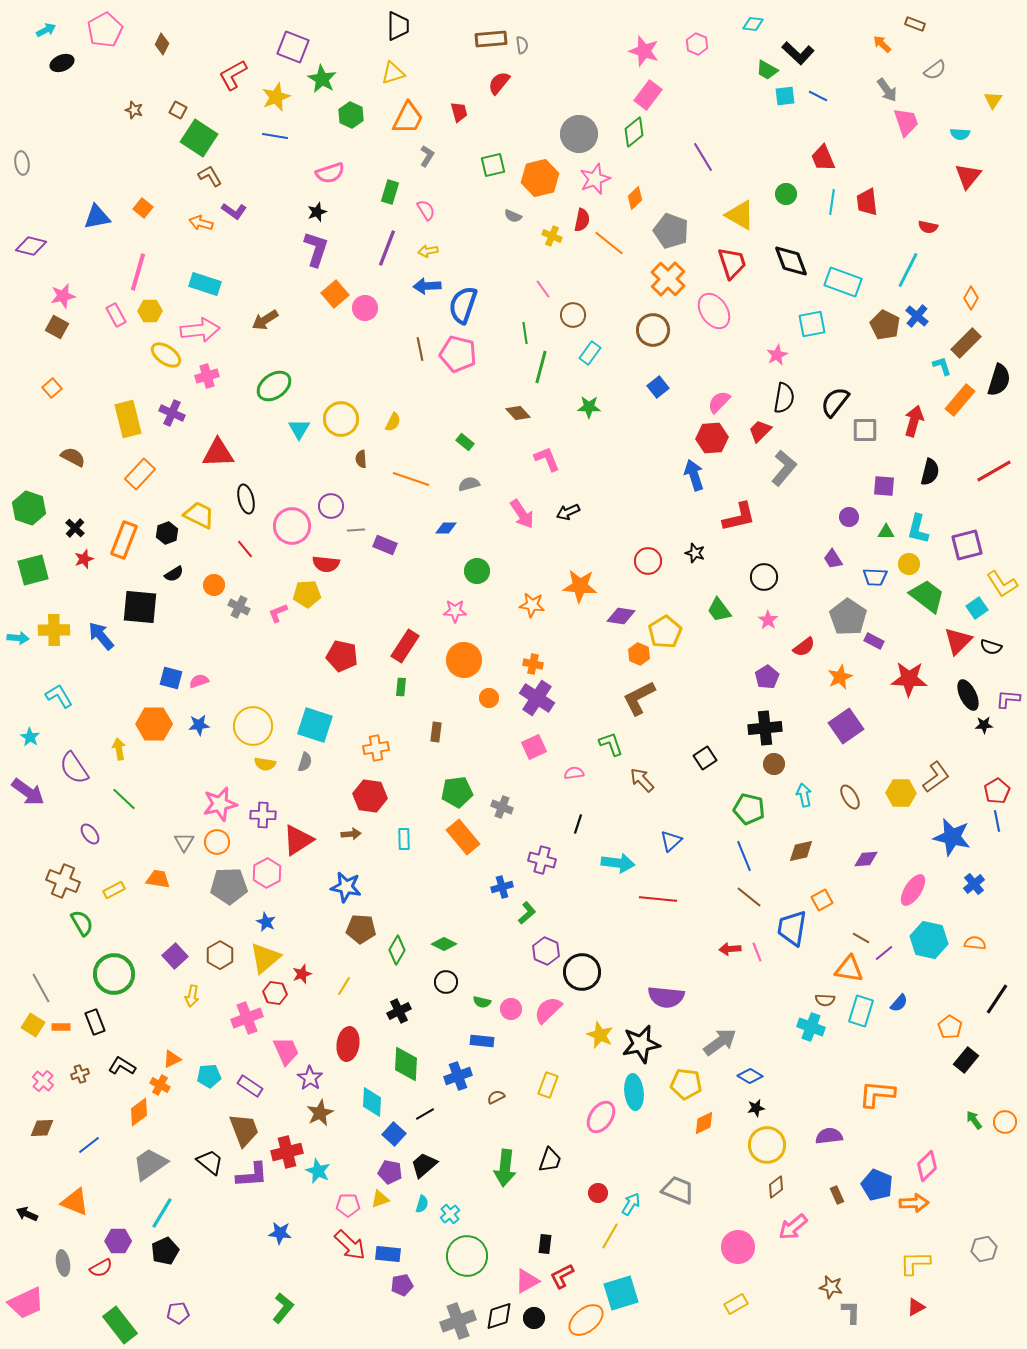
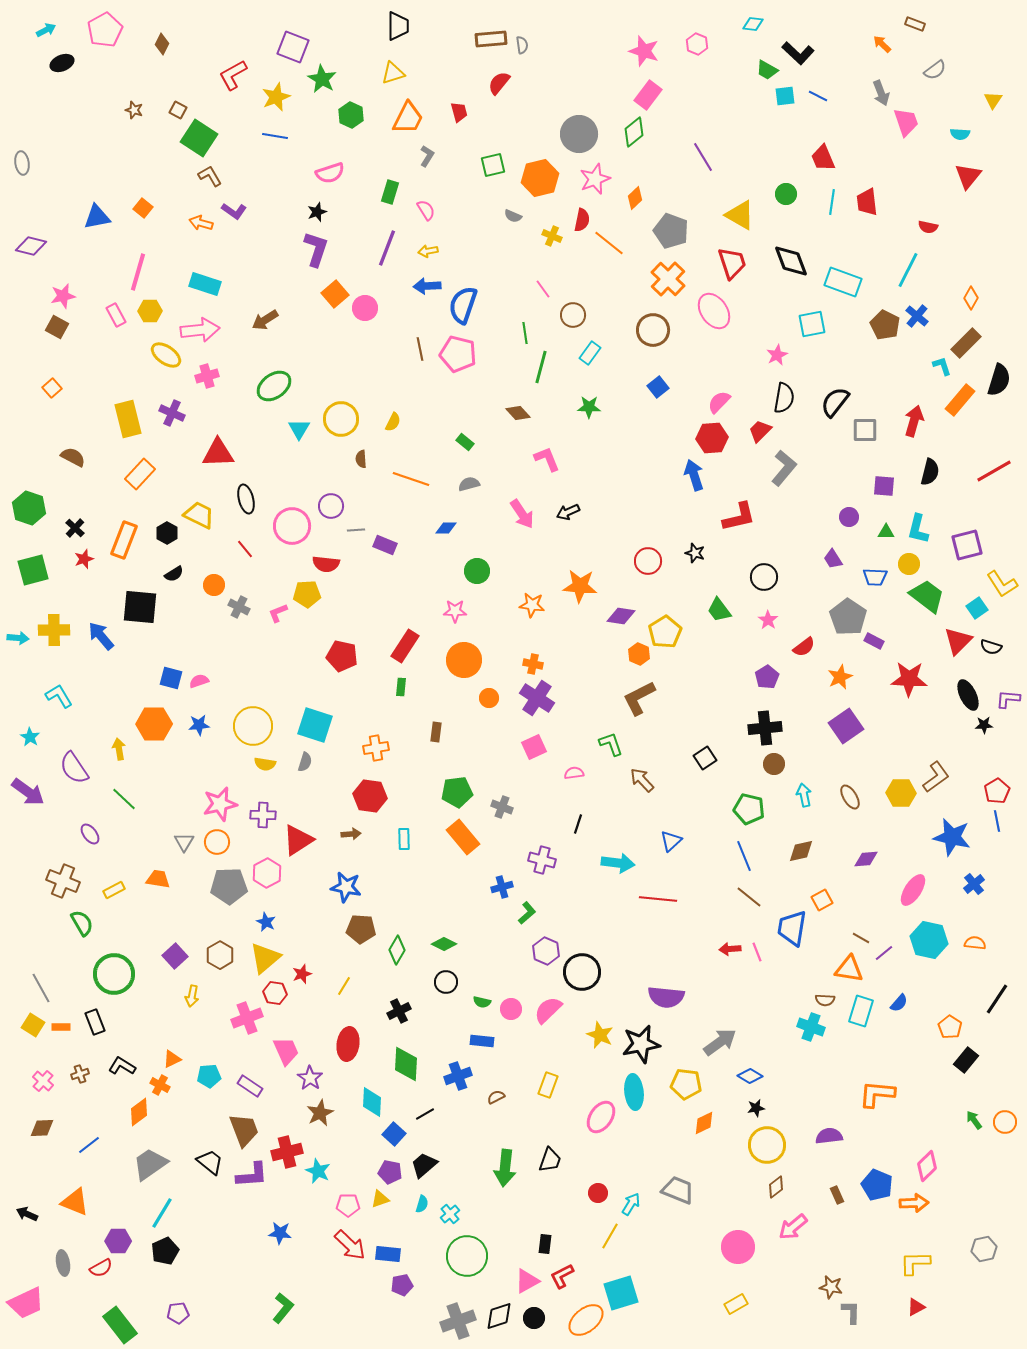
gray arrow at (887, 90): moved 6 px left, 3 px down; rotated 15 degrees clockwise
black hexagon at (167, 533): rotated 10 degrees counterclockwise
